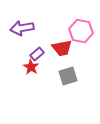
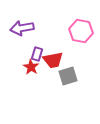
red trapezoid: moved 9 px left, 12 px down
purple rectangle: rotated 32 degrees counterclockwise
